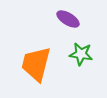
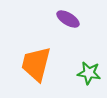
green star: moved 8 px right, 19 px down
